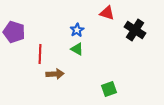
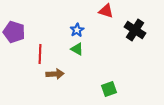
red triangle: moved 1 px left, 2 px up
